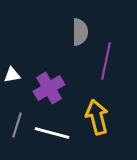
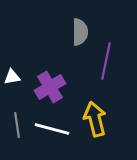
white triangle: moved 2 px down
purple cross: moved 1 px right, 1 px up
yellow arrow: moved 2 px left, 2 px down
gray line: rotated 25 degrees counterclockwise
white line: moved 4 px up
